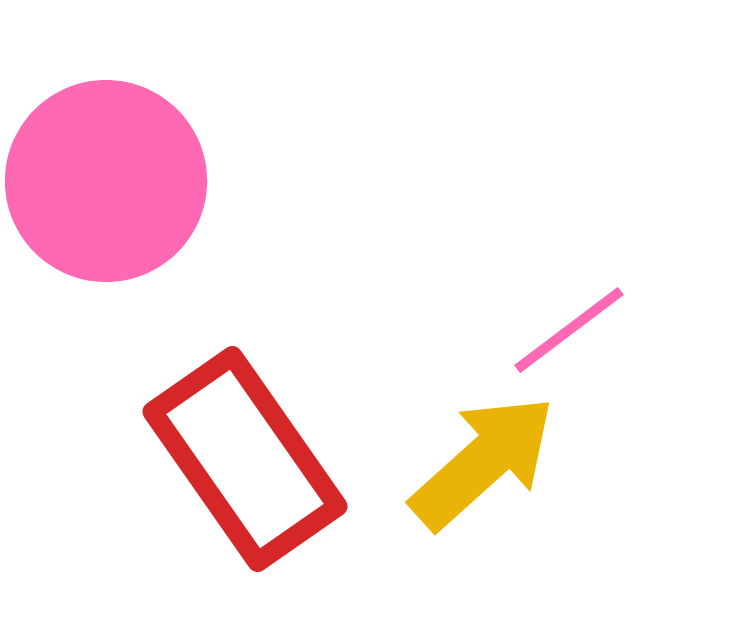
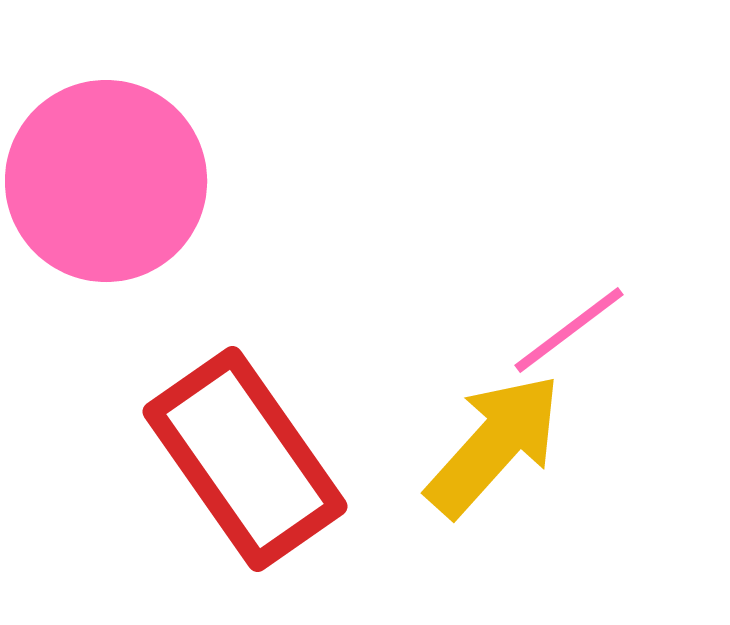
yellow arrow: moved 11 px right, 17 px up; rotated 6 degrees counterclockwise
